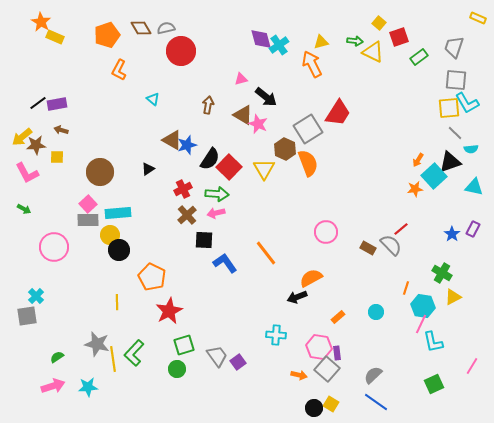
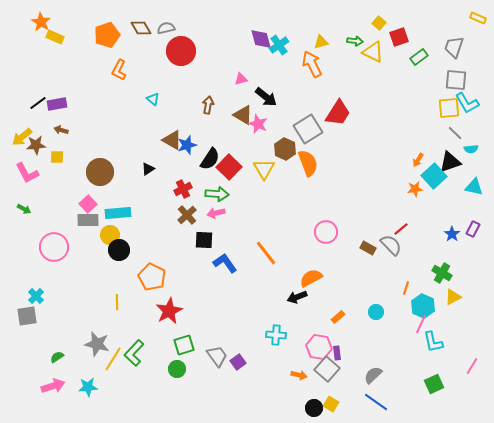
cyan hexagon at (423, 306): rotated 15 degrees clockwise
yellow line at (113, 359): rotated 40 degrees clockwise
